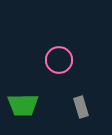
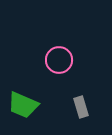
green trapezoid: rotated 24 degrees clockwise
